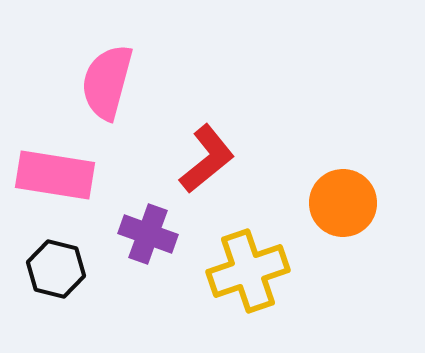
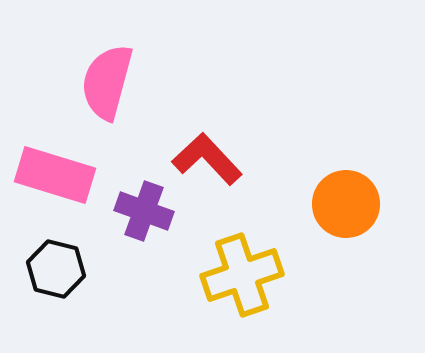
red L-shape: rotated 94 degrees counterclockwise
pink rectangle: rotated 8 degrees clockwise
orange circle: moved 3 px right, 1 px down
purple cross: moved 4 px left, 23 px up
yellow cross: moved 6 px left, 4 px down
